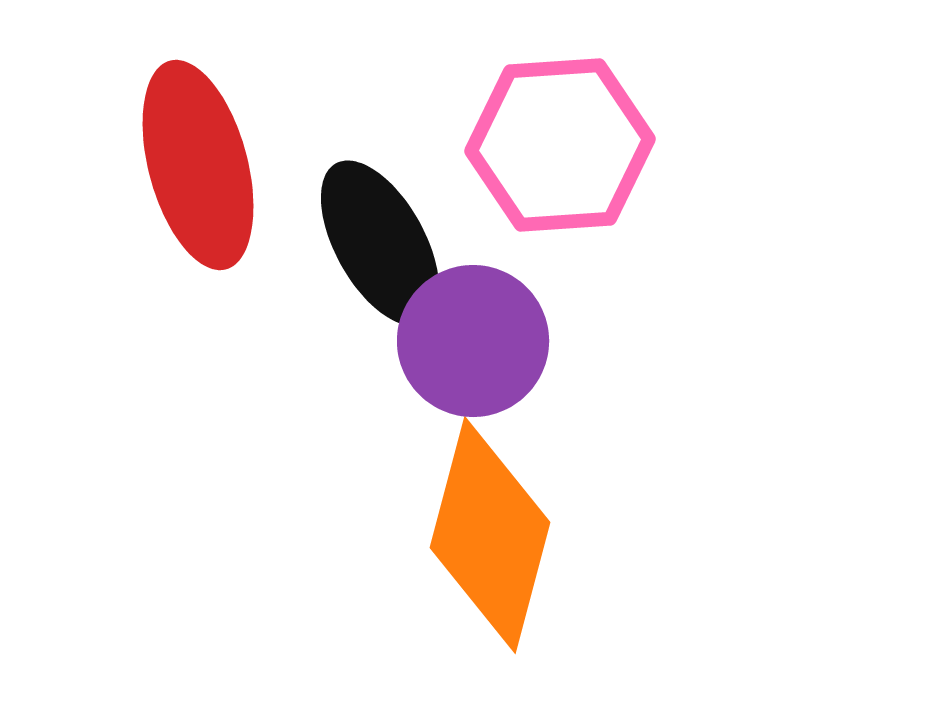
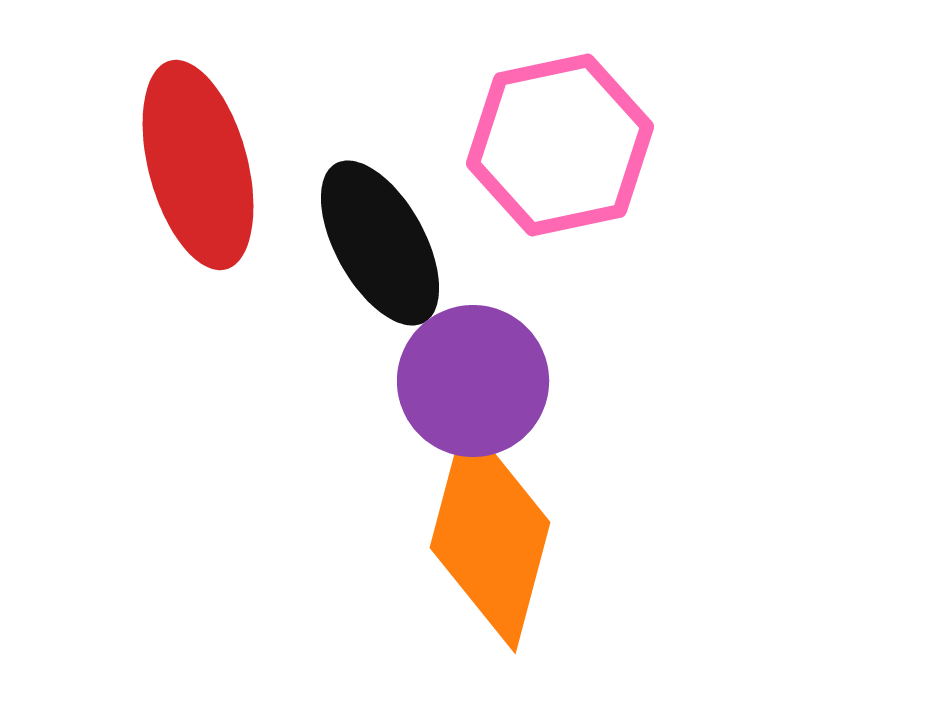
pink hexagon: rotated 8 degrees counterclockwise
purple circle: moved 40 px down
